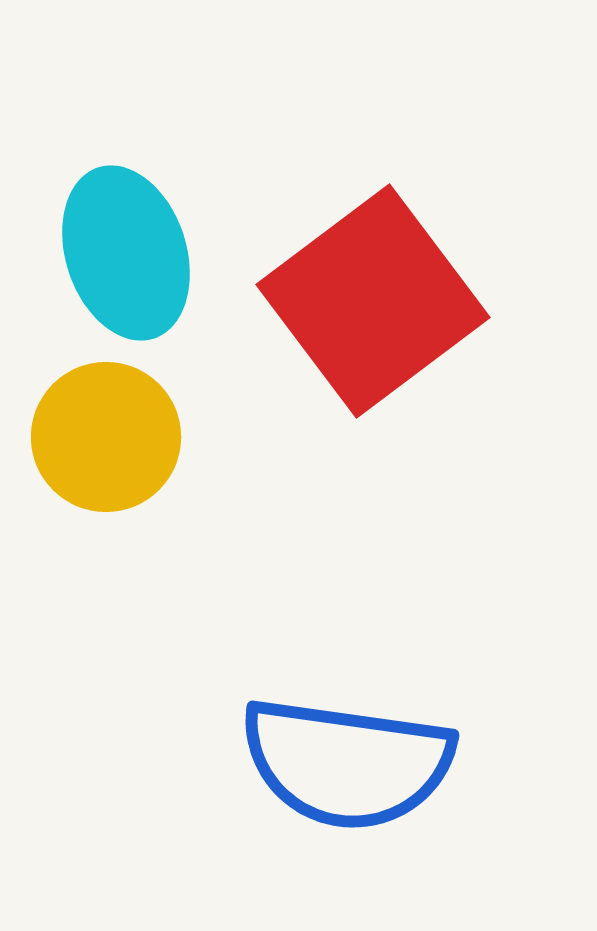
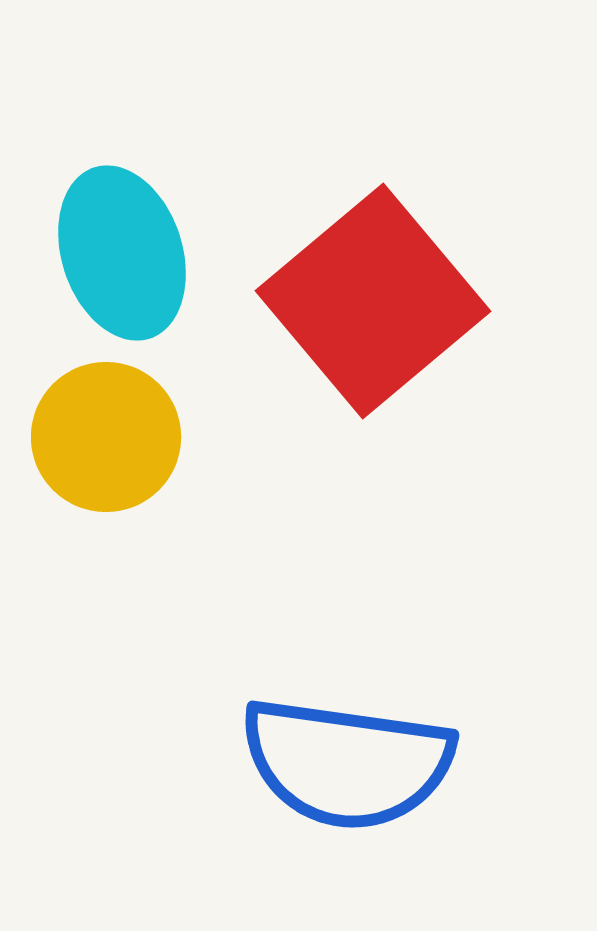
cyan ellipse: moved 4 px left
red square: rotated 3 degrees counterclockwise
